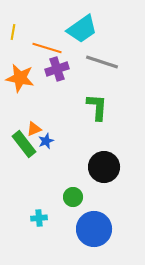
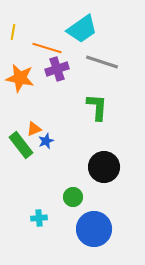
green rectangle: moved 3 px left, 1 px down
